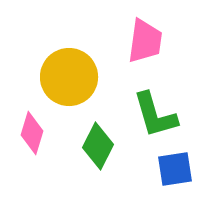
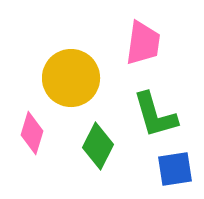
pink trapezoid: moved 2 px left, 2 px down
yellow circle: moved 2 px right, 1 px down
